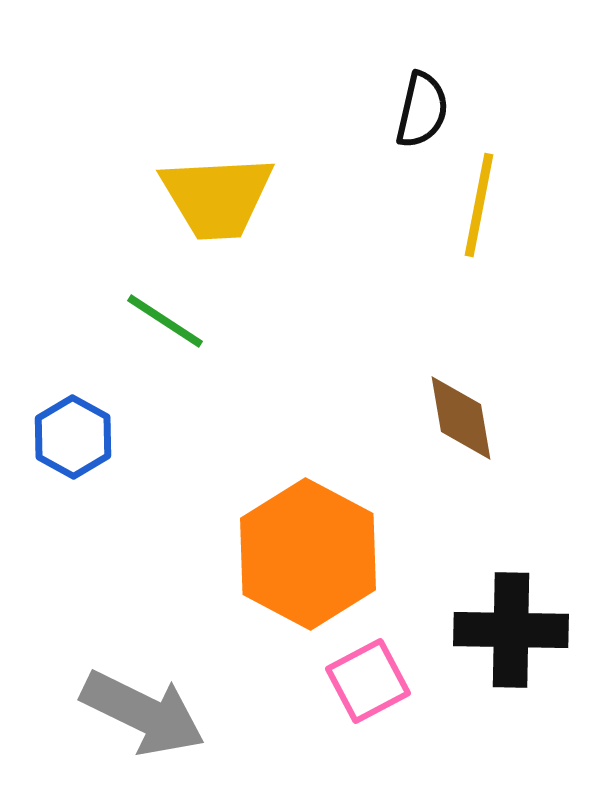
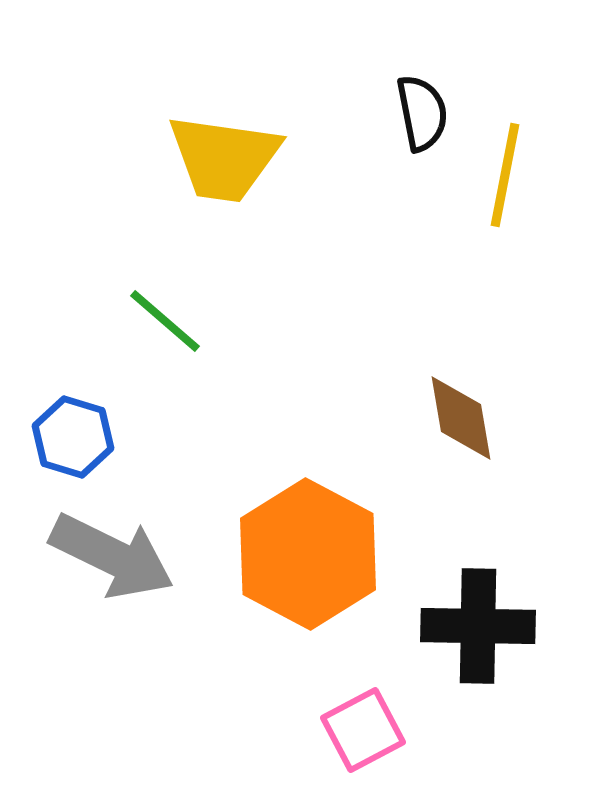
black semicircle: moved 3 px down; rotated 24 degrees counterclockwise
yellow trapezoid: moved 7 px right, 39 px up; rotated 11 degrees clockwise
yellow line: moved 26 px right, 30 px up
green line: rotated 8 degrees clockwise
blue hexagon: rotated 12 degrees counterclockwise
black cross: moved 33 px left, 4 px up
pink square: moved 5 px left, 49 px down
gray arrow: moved 31 px left, 157 px up
